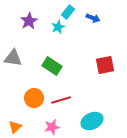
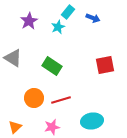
gray triangle: rotated 24 degrees clockwise
cyan ellipse: rotated 15 degrees clockwise
